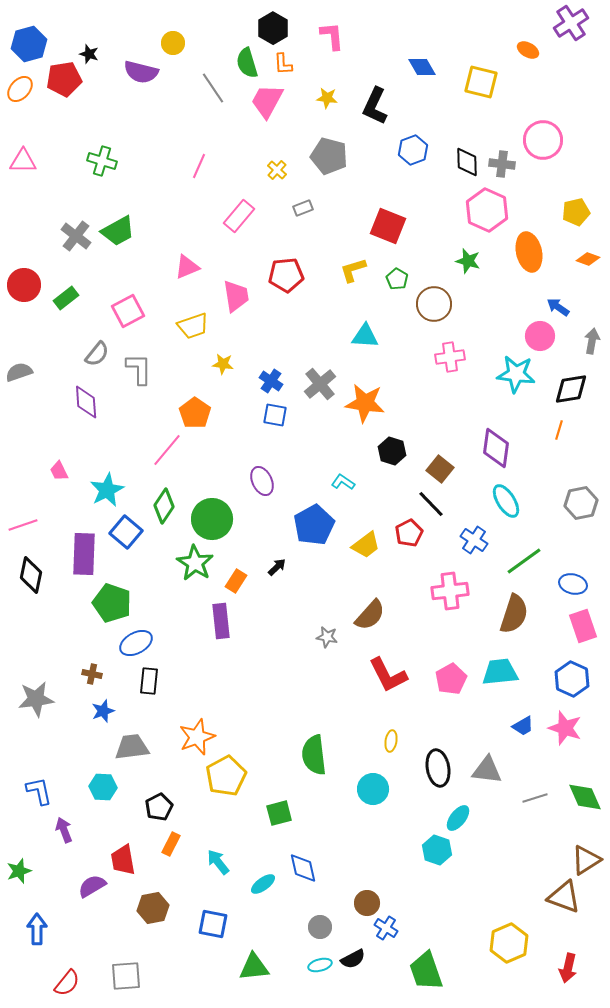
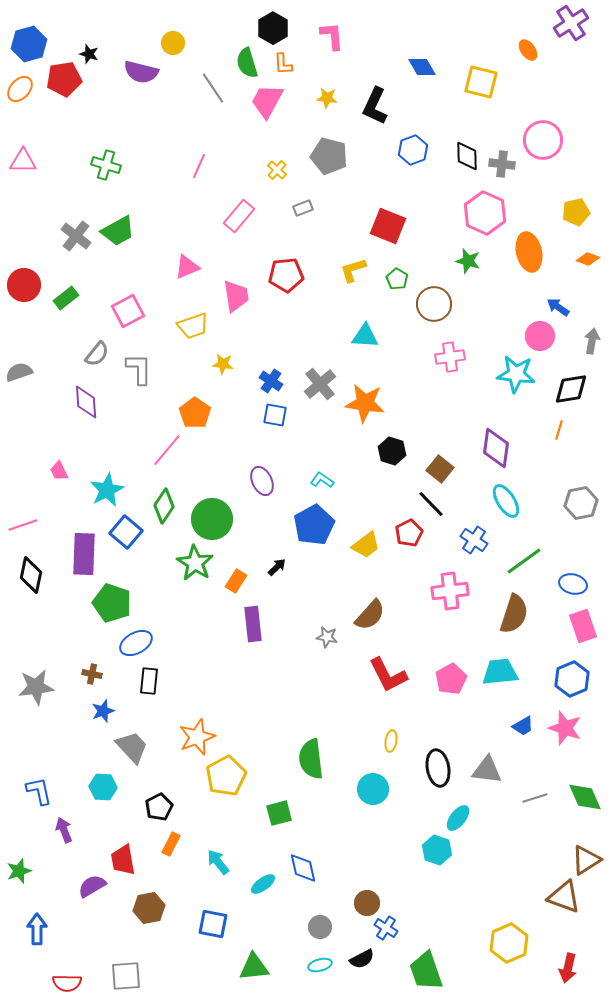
orange ellipse at (528, 50): rotated 25 degrees clockwise
green cross at (102, 161): moved 4 px right, 4 px down
black diamond at (467, 162): moved 6 px up
pink hexagon at (487, 210): moved 2 px left, 3 px down
cyan L-shape at (343, 482): moved 21 px left, 2 px up
purple rectangle at (221, 621): moved 32 px right, 3 px down
blue hexagon at (572, 679): rotated 12 degrees clockwise
gray star at (36, 699): moved 12 px up
gray trapezoid at (132, 747): rotated 54 degrees clockwise
green semicircle at (314, 755): moved 3 px left, 4 px down
brown hexagon at (153, 908): moved 4 px left
black semicircle at (353, 959): moved 9 px right
red semicircle at (67, 983): rotated 52 degrees clockwise
